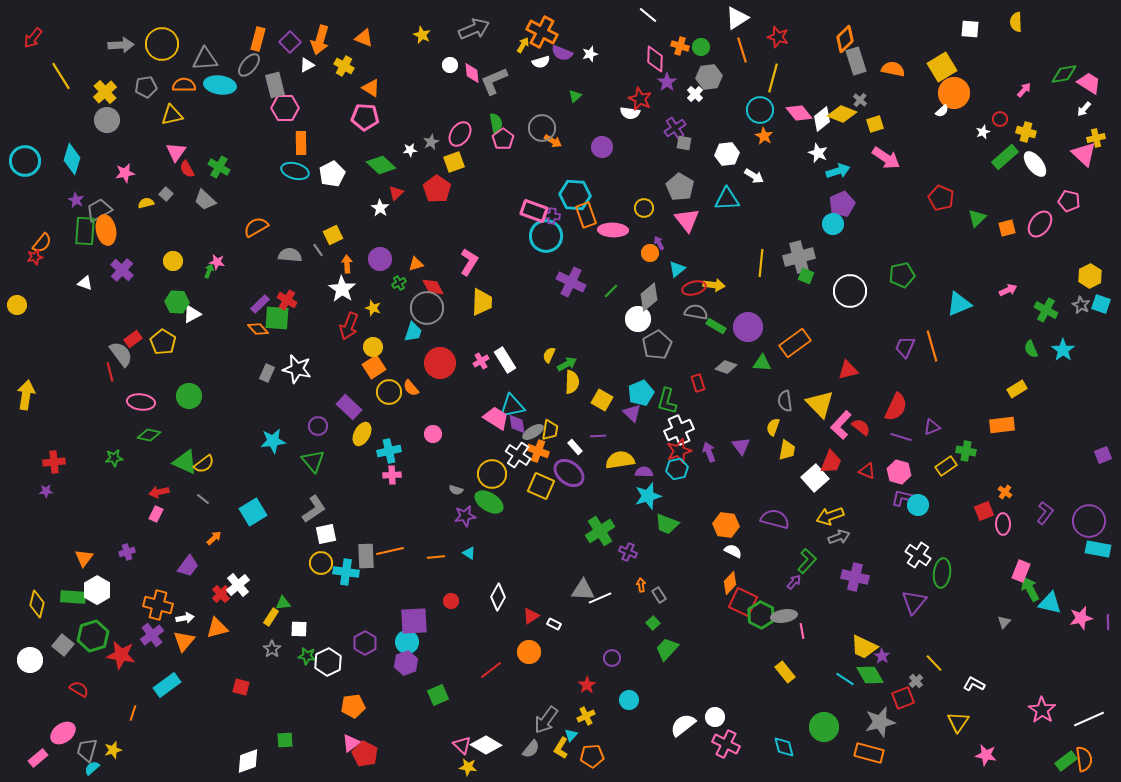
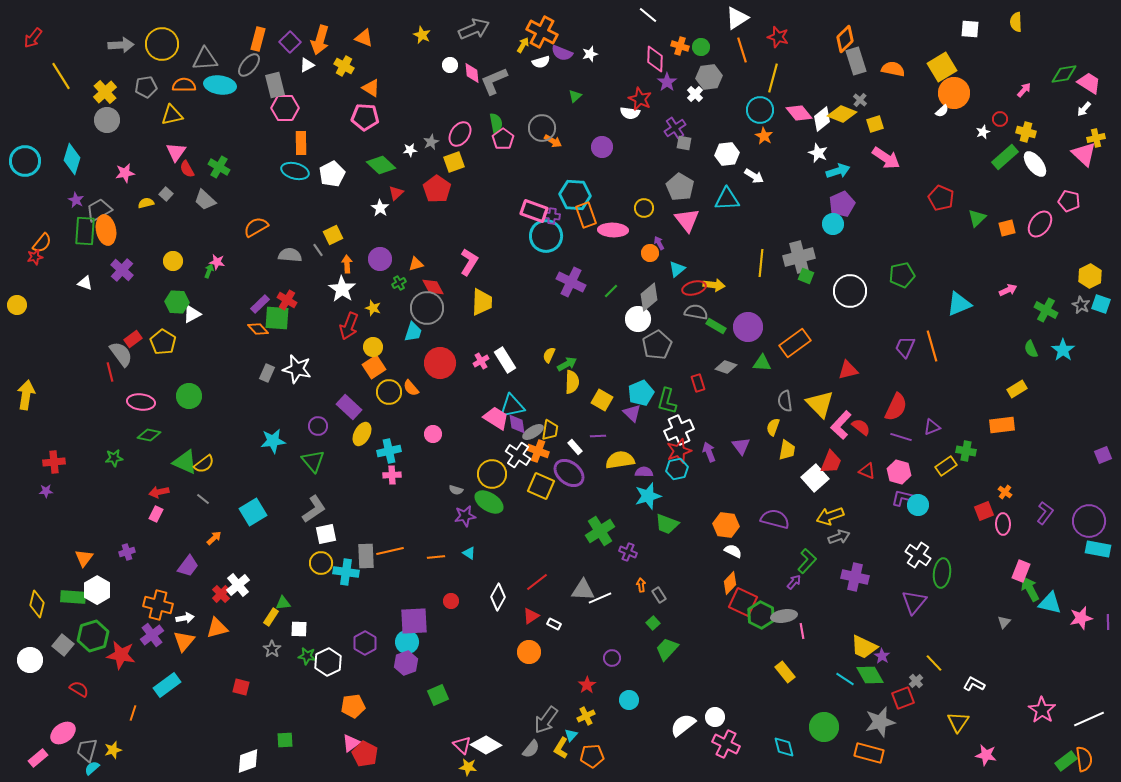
red line at (491, 670): moved 46 px right, 88 px up
